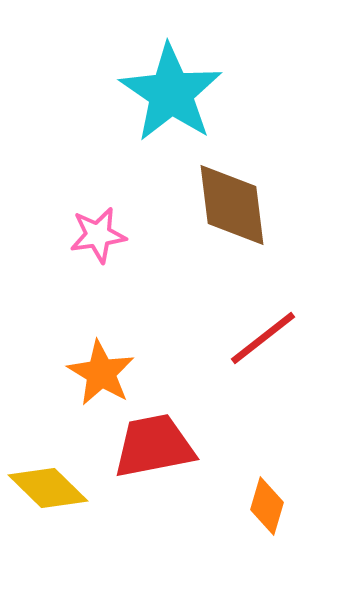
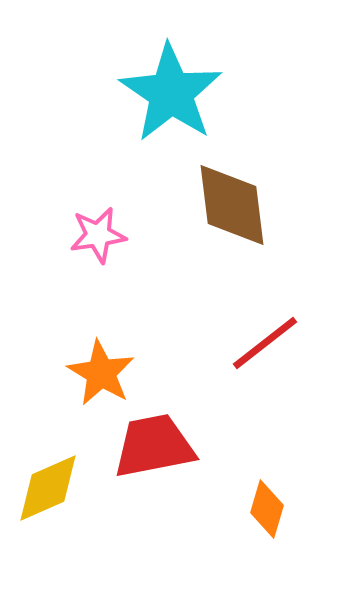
red line: moved 2 px right, 5 px down
yellow diamond: rotated 68 degrees counterclockwise
orange diamond: moved 3 px down
